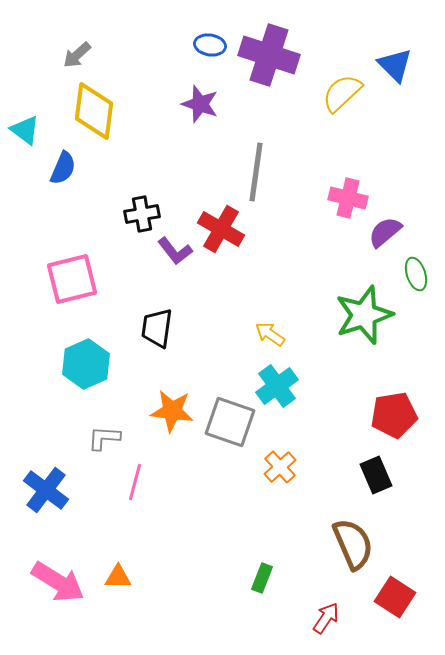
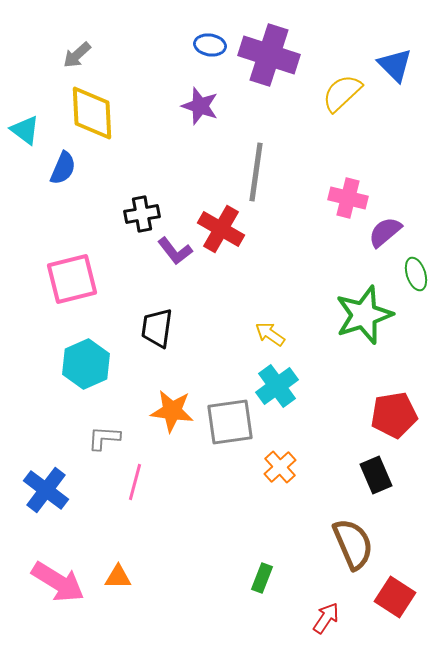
purple star: moved 2 px down
yellow diamond: moved 2 px left, 2 px down; rotated 10 degrees counterclockwise
gray square: rotated 27 degrees counterclockwise
